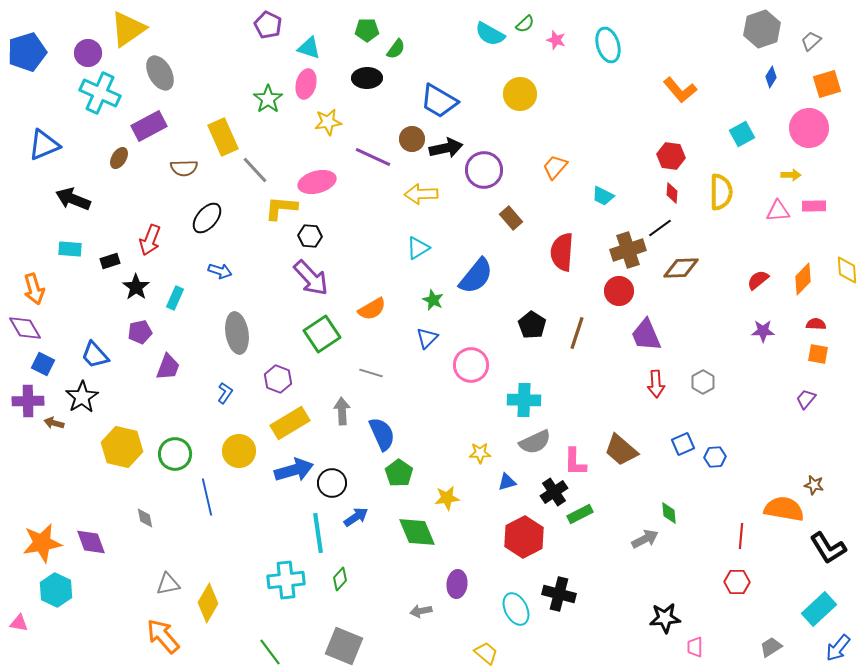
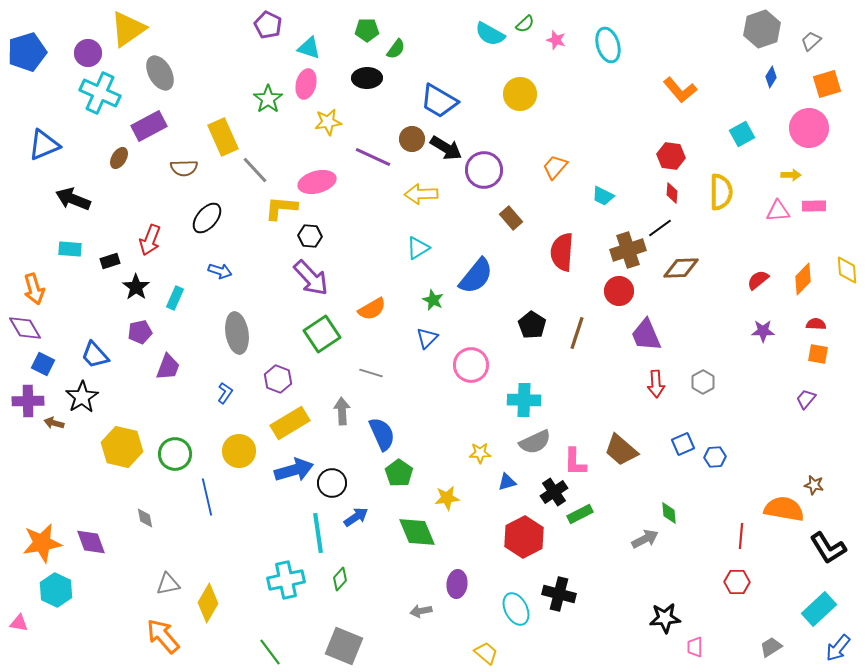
black arrow at (446, 148): rotated 44 degrees clockwise
cyan cross at (286, 580): rotated 6 degrees counterclockwise
